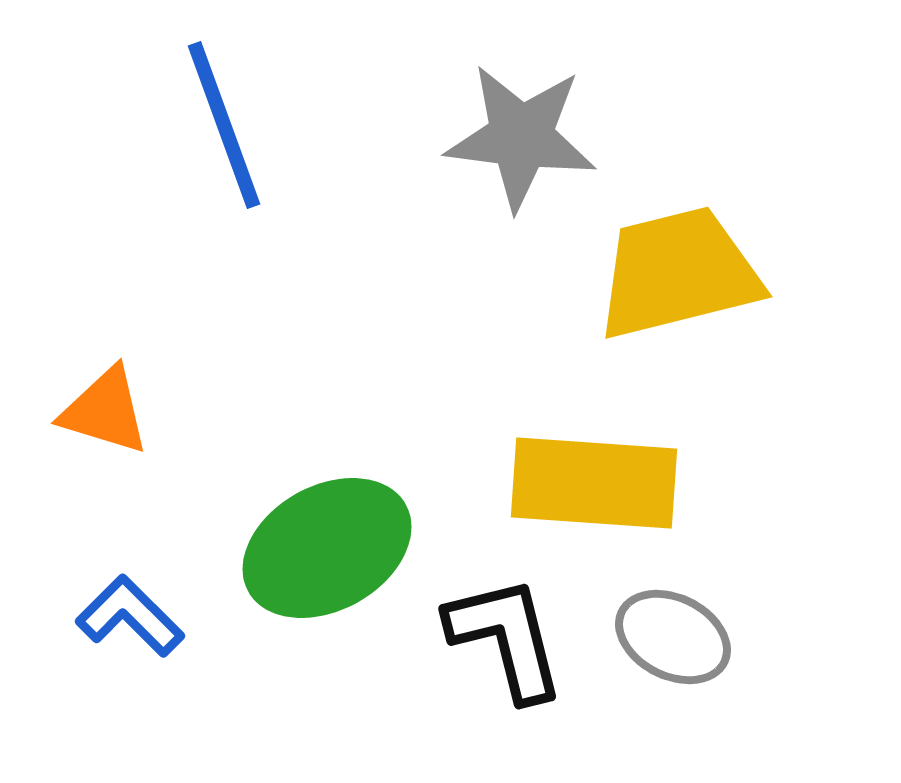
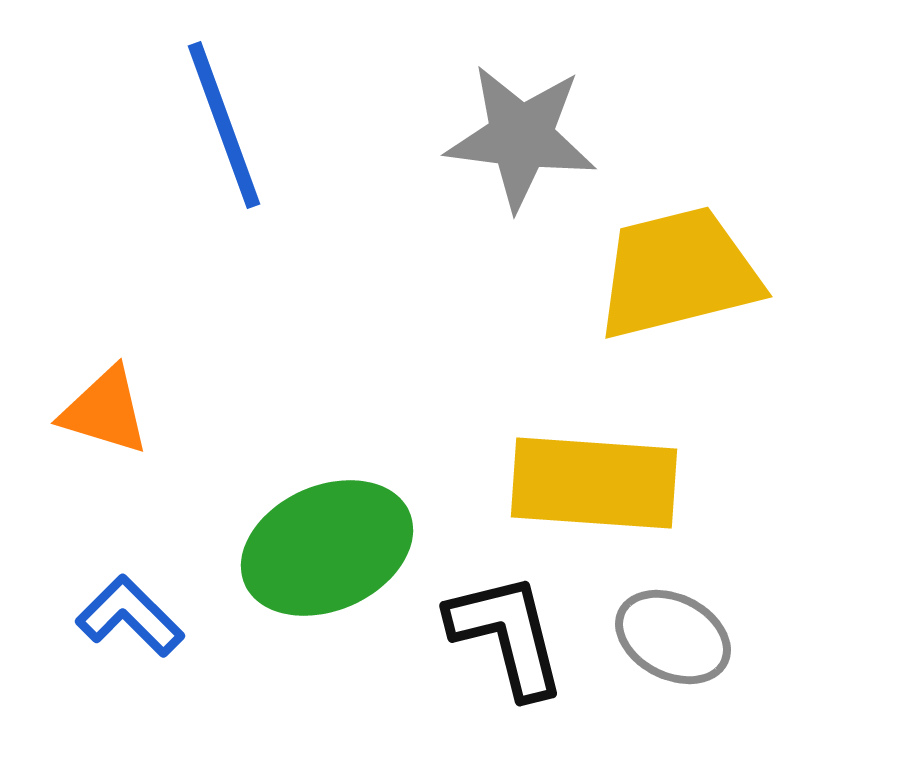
green ellipse: rotated 5 degrees clockwise
black L-shape: moved 1 px right, 3 px up
